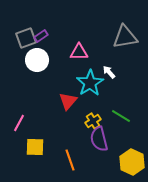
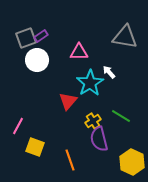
gray triangle: rotated 20 degrees clockwise
pink line: moved 1 px left, 3 px down
yellow square: rotated 18 degrees clockwise
